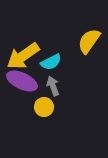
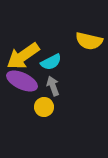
yellow semicircle: rotated 112 degrees counterclockwise
